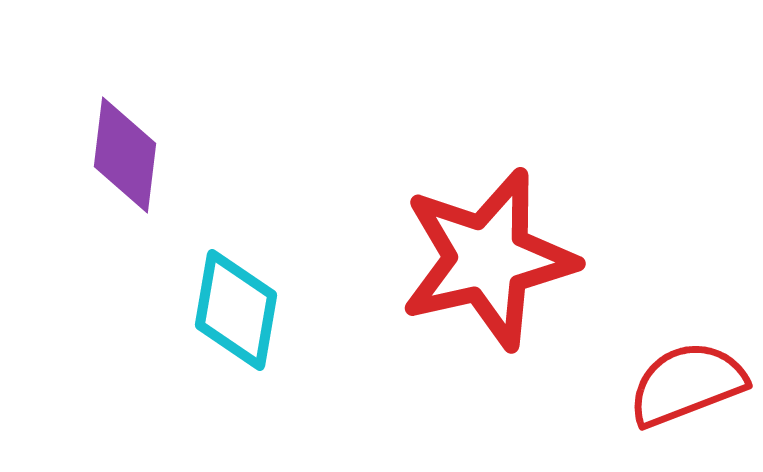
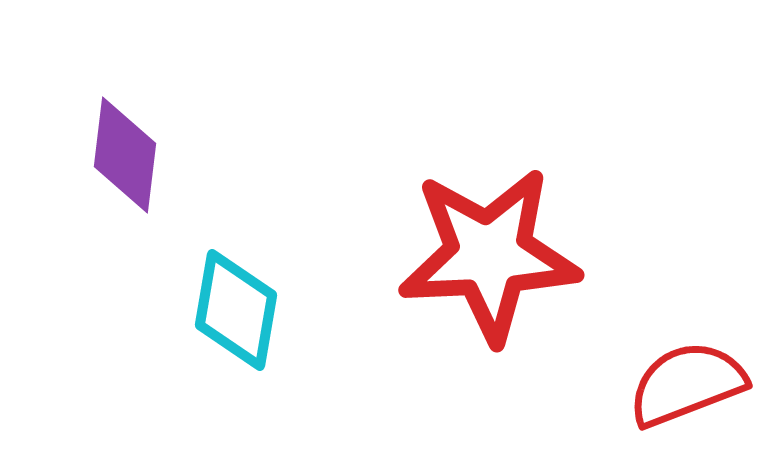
red star: moved 1 px right, 4 px up; rotated 10 degrees clockwise
